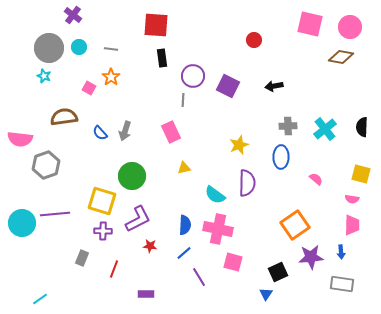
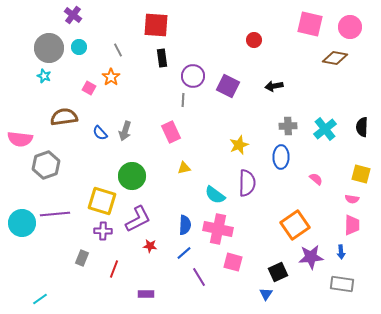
gray line at (111, 49): moved 7 px right, 1 px down; rotated 56 degrees clockwise
brown diamond at (341, 57): moved 6 px left, 1 px down
